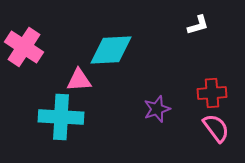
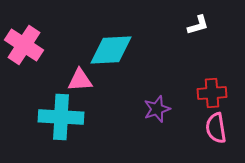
pink cross: moved 2 px up
pink triangle: moved 1 px right
pink semicircle: rotated 152 degrees counterclockwise
